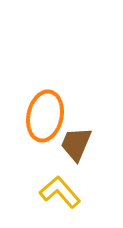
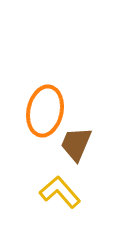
orange ellipse: moved 5 px up
